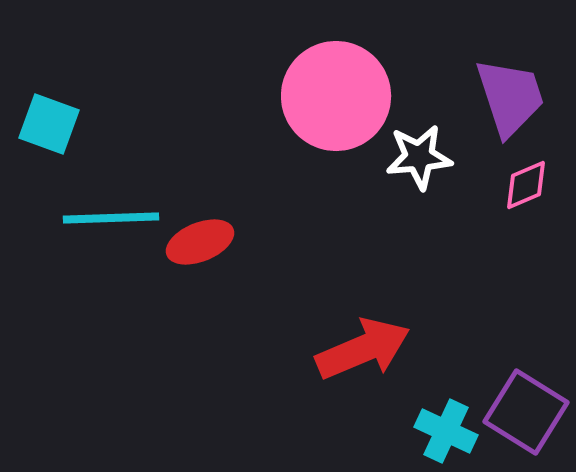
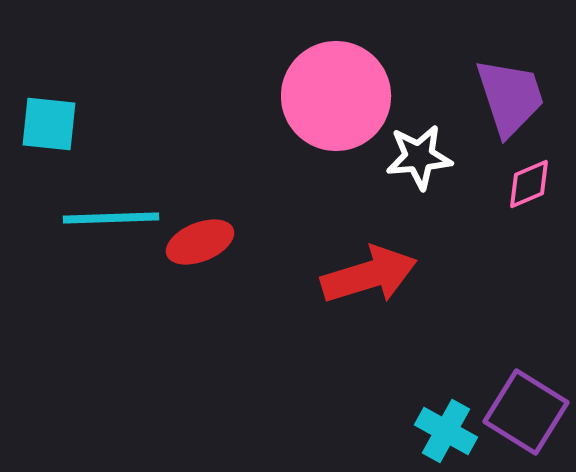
cyan square: rotated 14 degrees counterclockwise
pink diamond: moved 3 px right, 1 px up
red arrow: moved 6 px right, 74 px up; rotated 6 degrees clockwise
cyan cross: rotated 4 degrees clockwise
